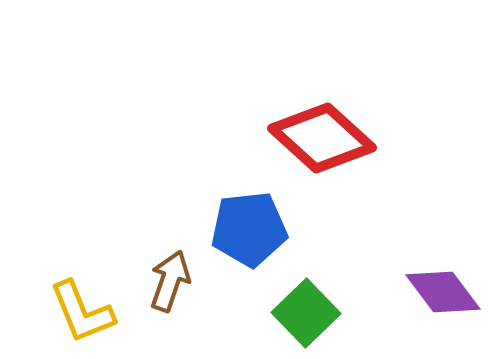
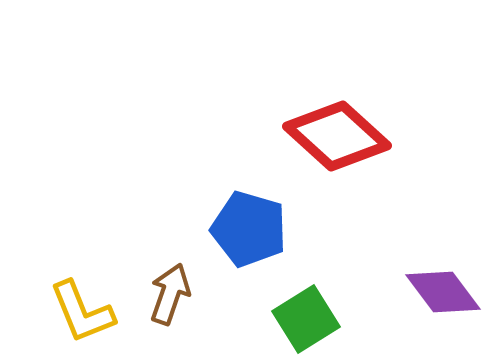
red diamond: moved 15 px right, 2 px up
blue pentagon: rotated 22 degrees clockwise
brown arrow: moved 13 px down
green square: moved 6 px down; rotated 12 degrees clockwise
